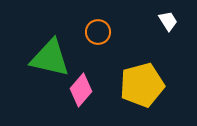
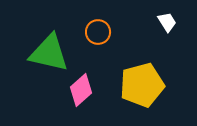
white trapezoid: moved 1 px left, 1 px down
green triangle: moved 1 px left, 5 px up
pink diamond: rotated 8 degrees clockwise
